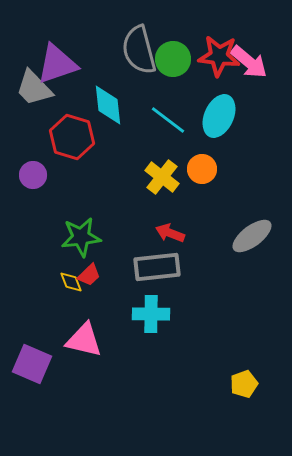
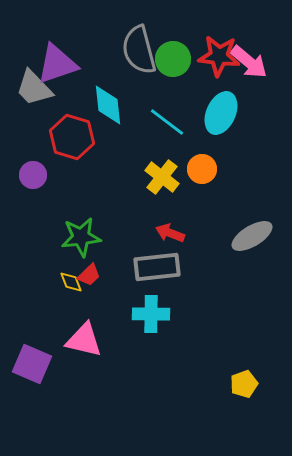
cyan ellipse: moved 2 px right, 3 px up
cyan line: moved 1 px left, 2 px down
gray ellipse: rotated 6 degrees clockwise
